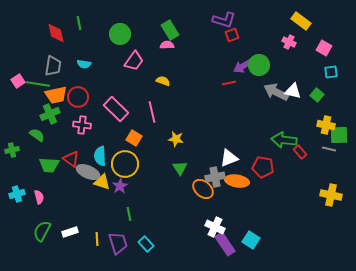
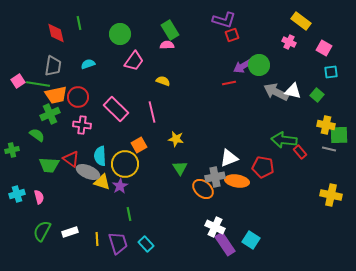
cyan semicircle at (84, 64): moved 4 px right; rotated 152 degrees clockwise
orange square at (134, 138): moved 5 px right, 7 px down; rotated 28 degrees clockwise
